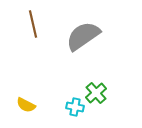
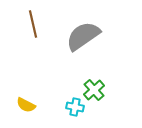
green cross: moved 2 px left, 3 px up
